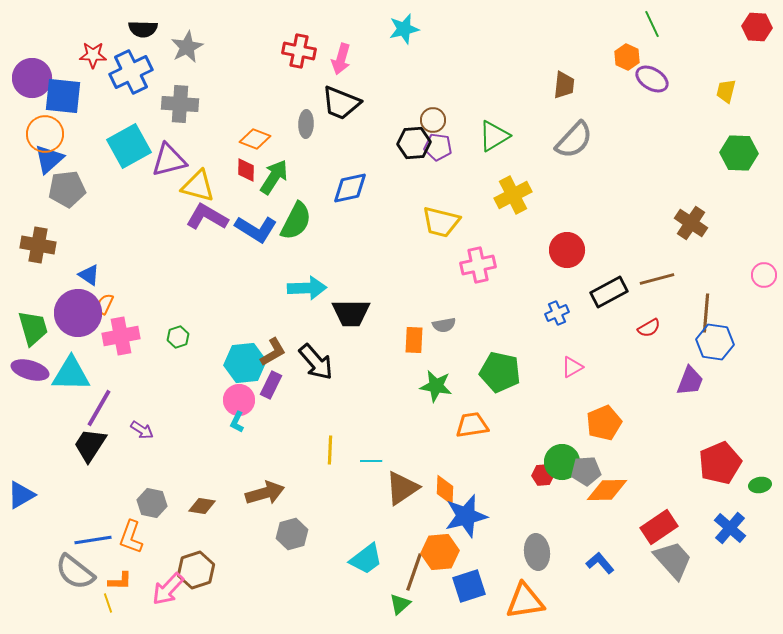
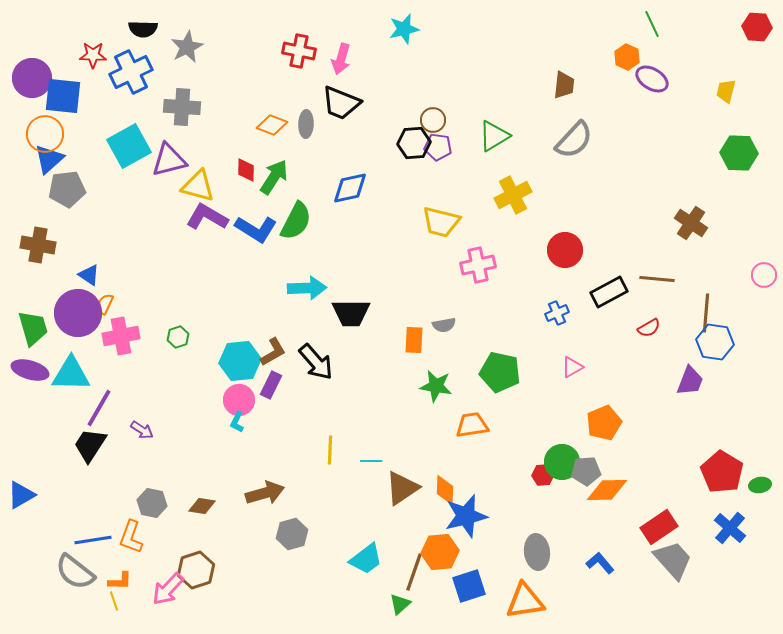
gray cross at (180, 104): moved 2 px right, 3 px down
orange diamond at (255, 139): moved 17 px right, 14 px up
red circle at (567, 250): moved 2 px left
brown line at (657, 279): rotated 20 degrees clockwise
cyan hexagon at (245, 363): moved 5 px left, 2 px up
red pentagon at (720, 463): moved 2 px right, 9 px down; rotated 18 degrees counterclockwise
yellow line at (108, 603): moved 6 px right, 2 px up
